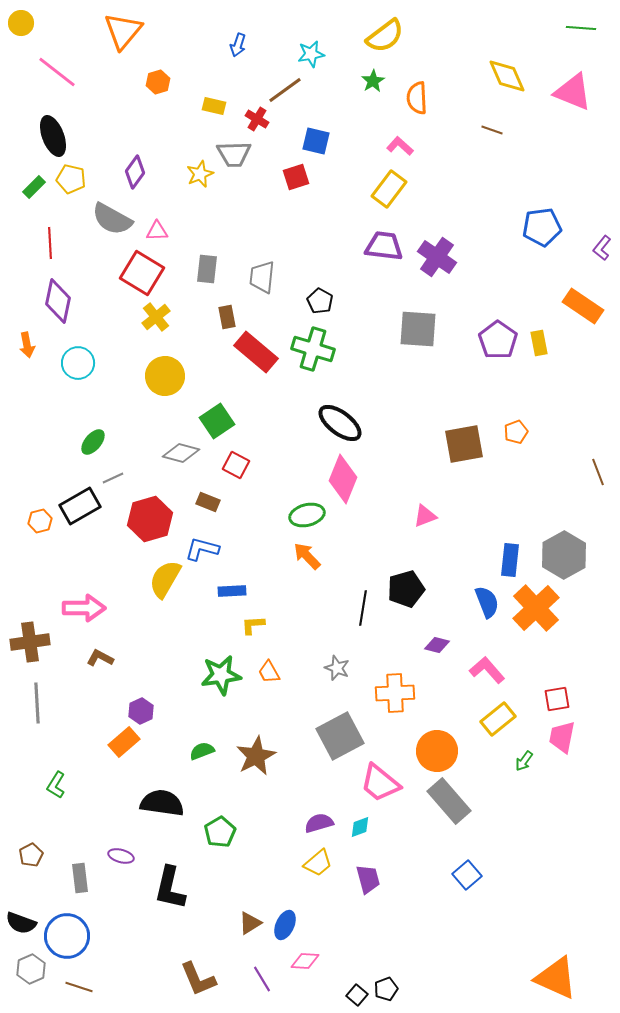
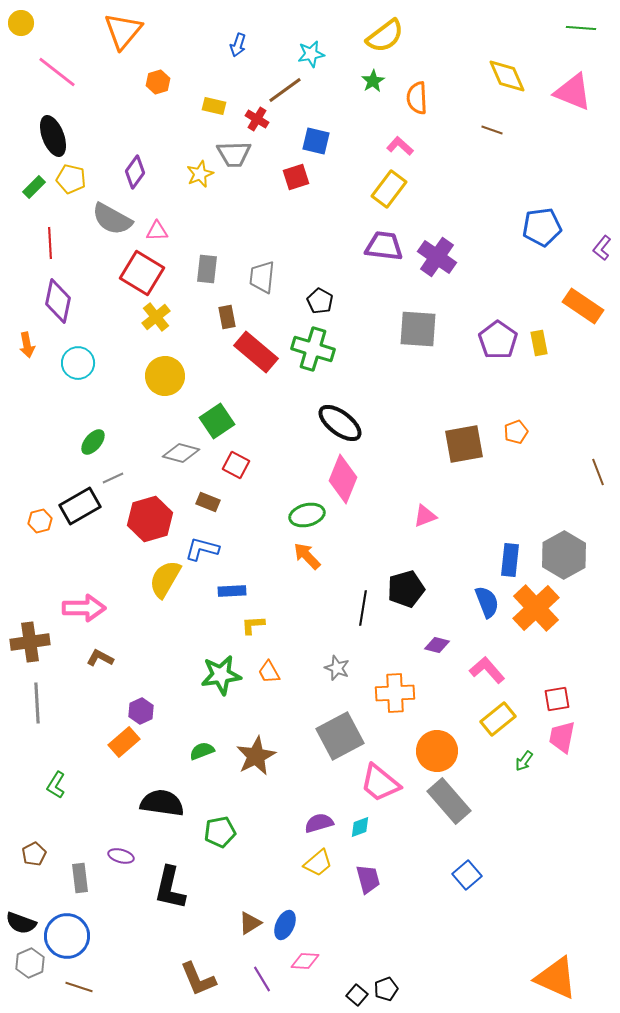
green pentagon at (220, 832): rotated 20 degrees clockwise
brown pentagon at (31, 855): moved 3 px right, 1 px up
gray hexagon at (31, 969): moved 1 px left, 6 px up
